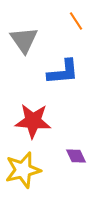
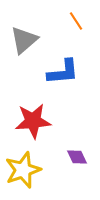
gray triangle: rotated 24 degrees clockwise
red star: rotated 9 degrees counterclockwise
purple diamond: moved 1 px right, 1 px down
yellow star: rotated 6 degrees counterclockwise
